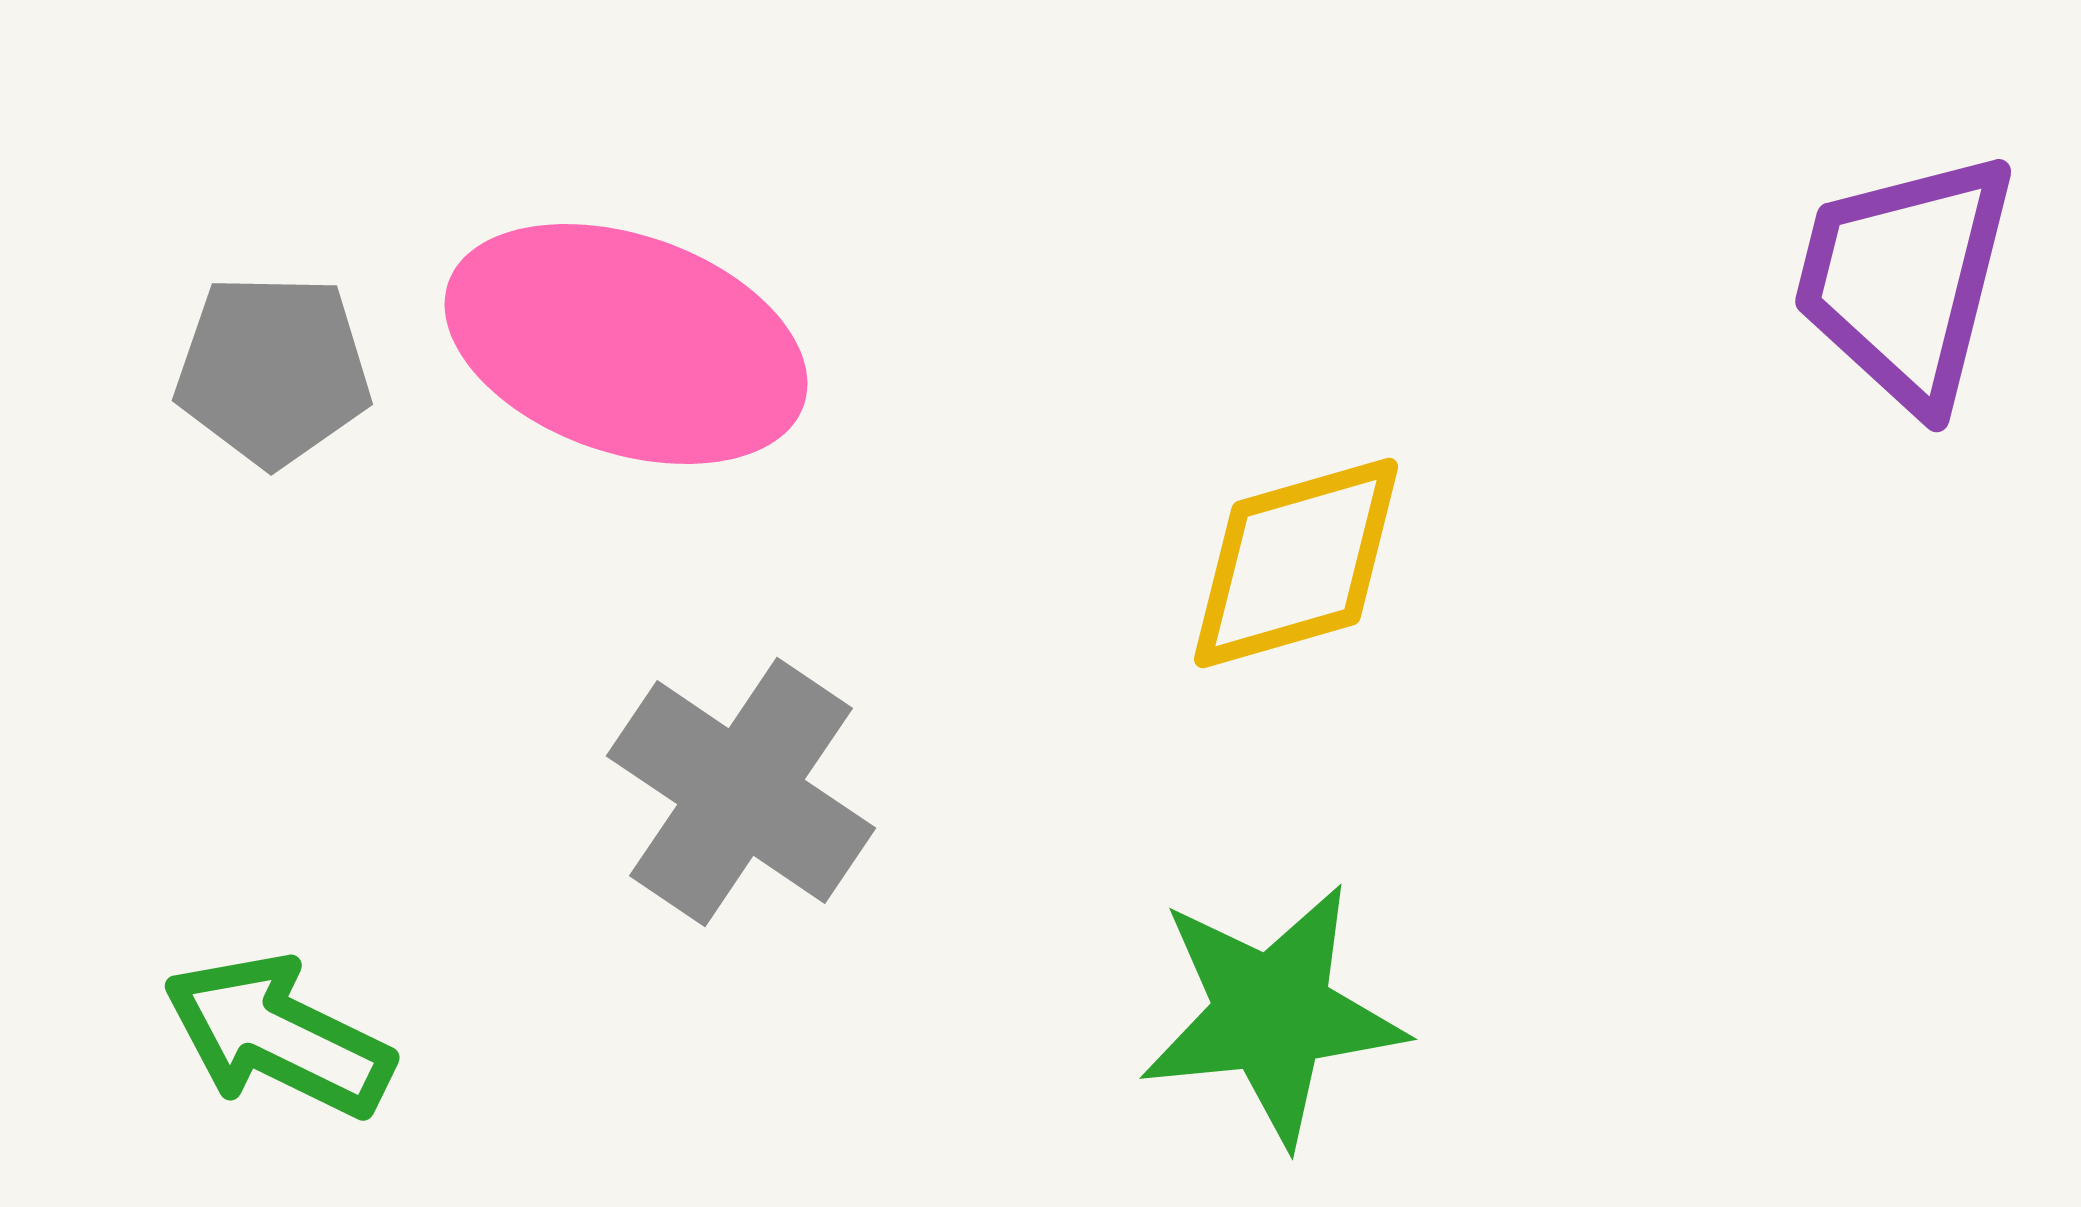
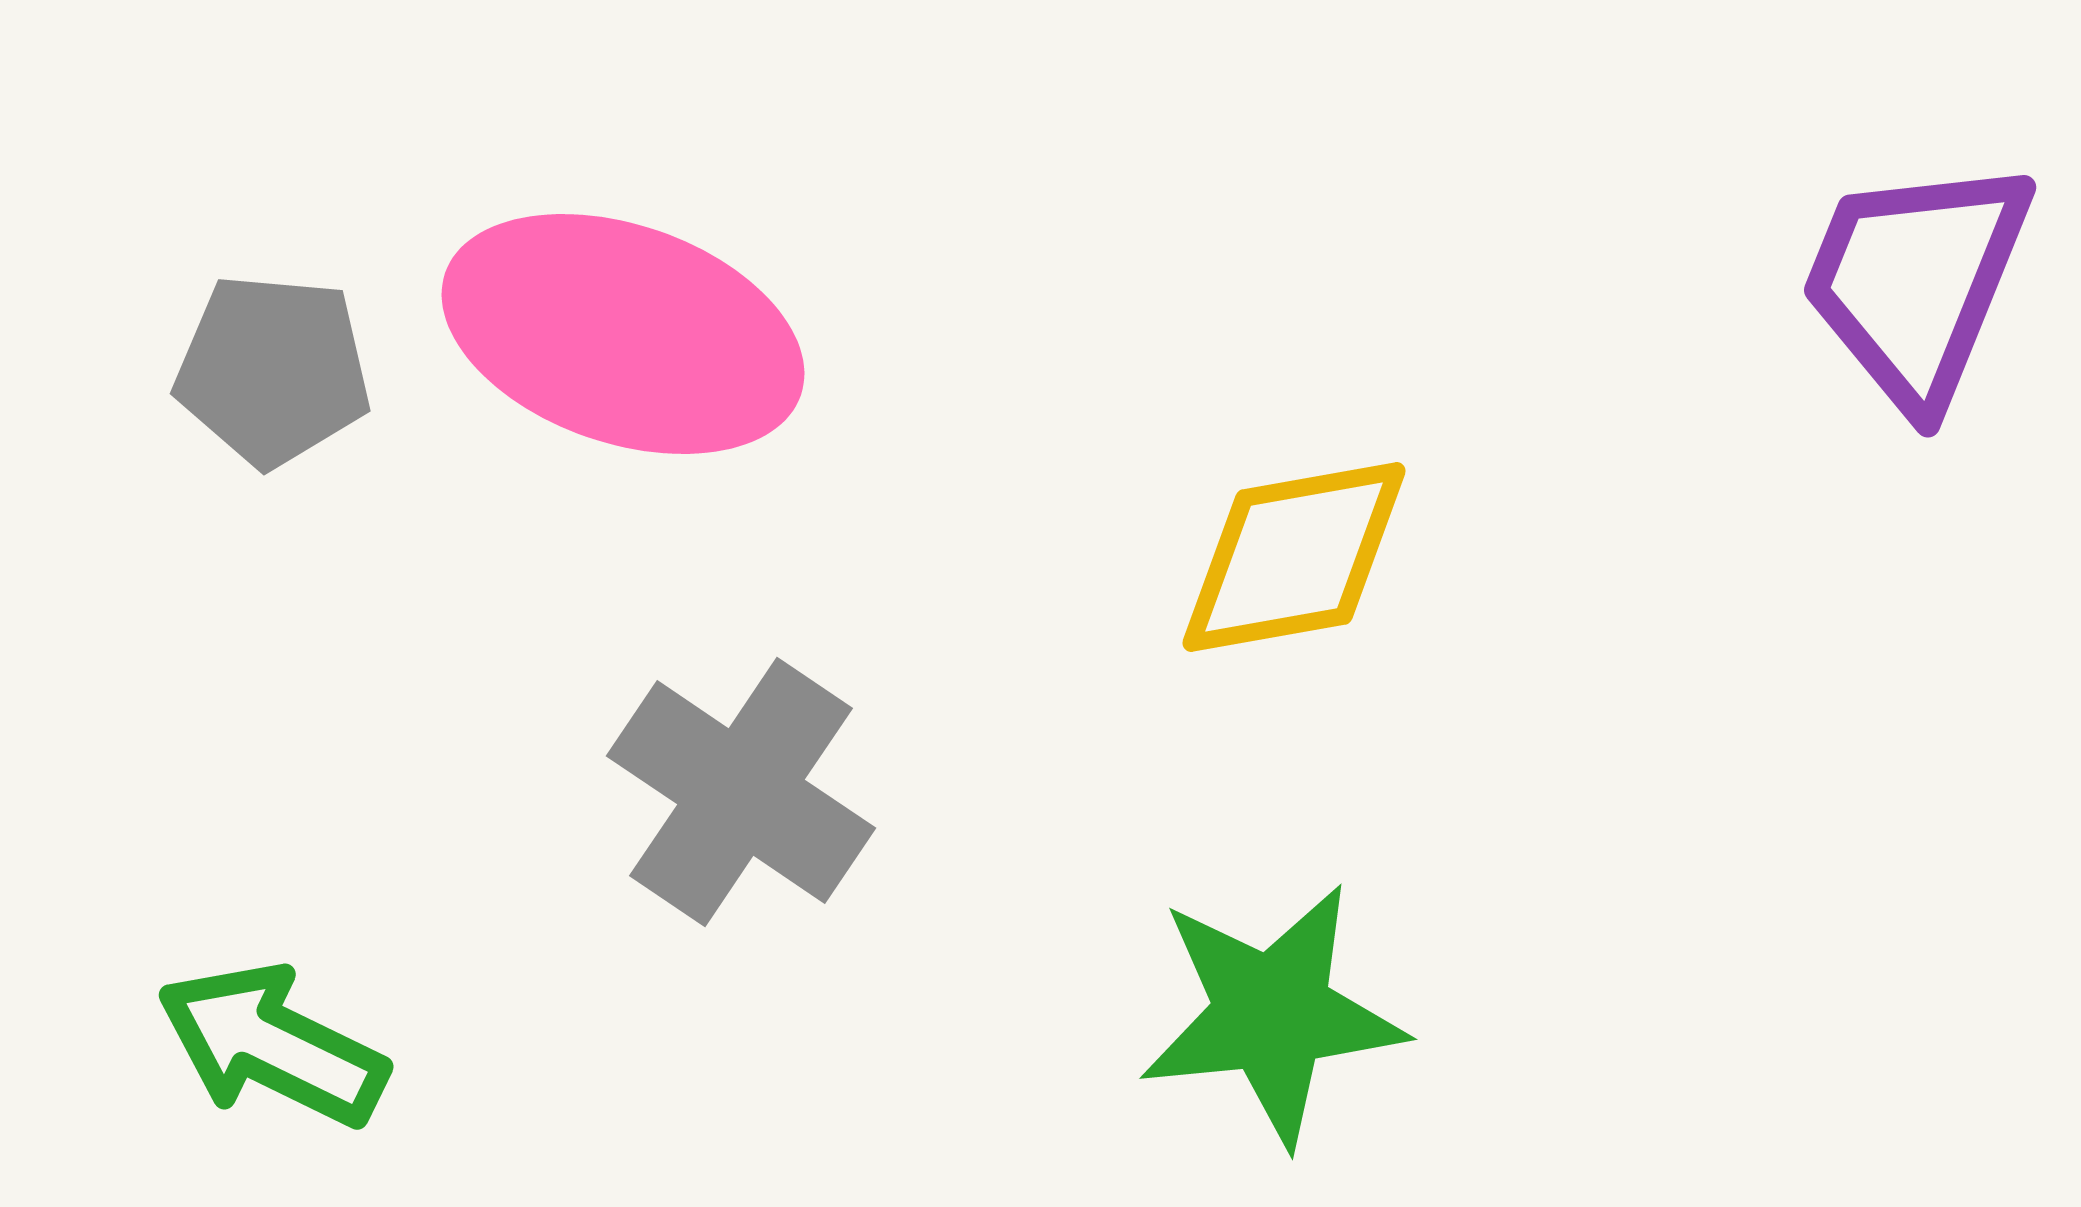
purple trapezoid: moved 11 px right, 2 px down; rotated 8 degrees clockwise
pink ellipse: moved 3 px left, 10 px up
gray pentagon: rotated 4 degrees clockwise
yellow diamond: moved 2 px left, 6 px up; rotated 6 degrees clockwise
green arrow: moved 6 px left, 9 px down
